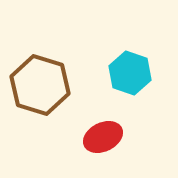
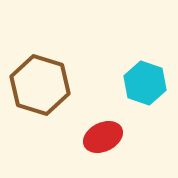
cyan hexagon: moved 15 px right, 10 px down
